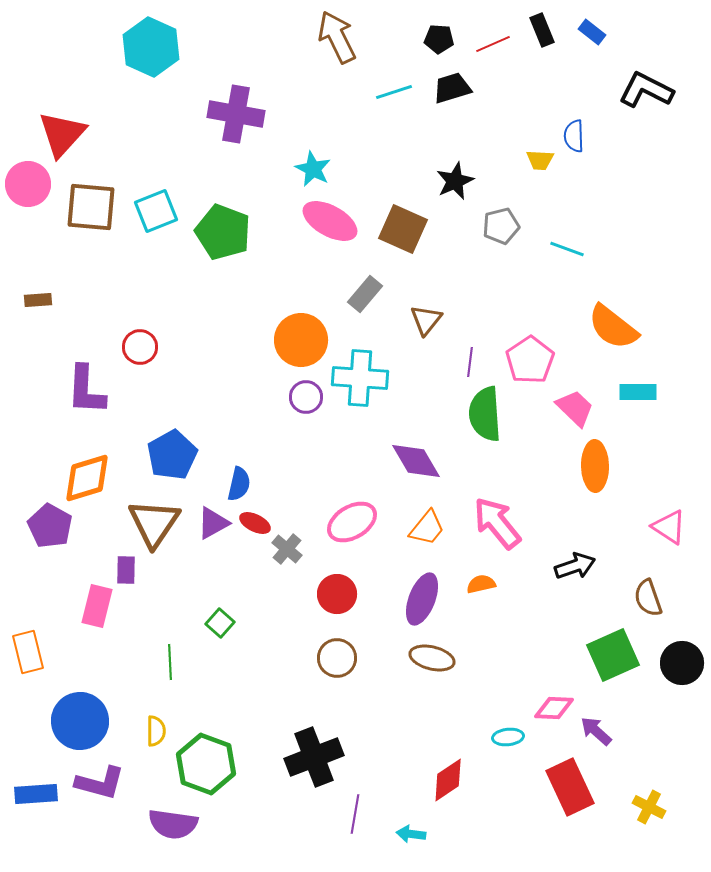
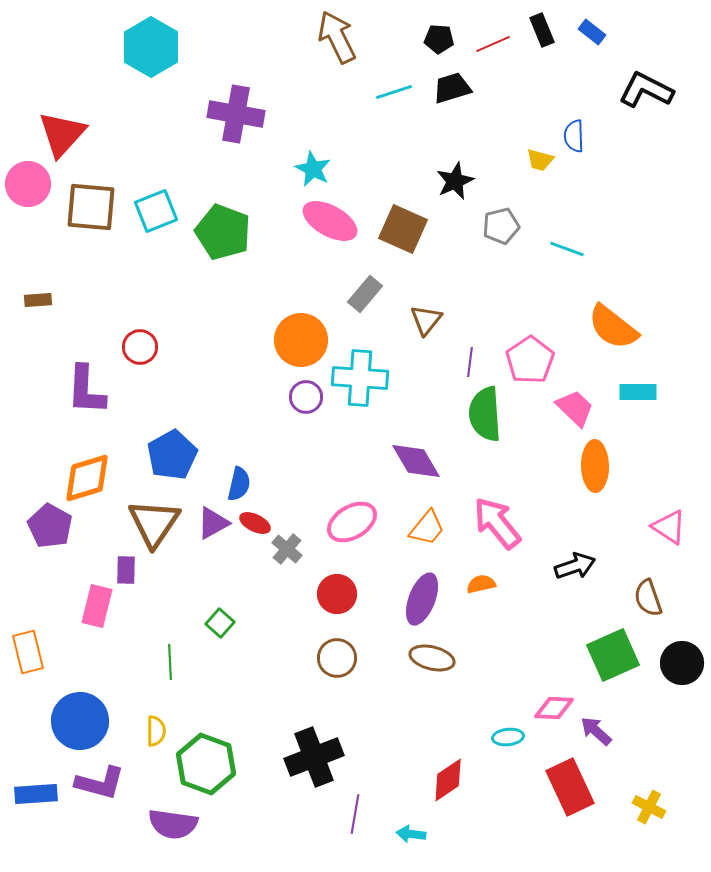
cyan hexagon at (151, 47): rotated 6 degrees clockwise
yellow trapezoid at (540, 160): rotated 12 degrees clockwise
